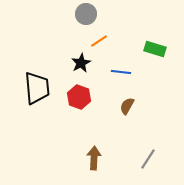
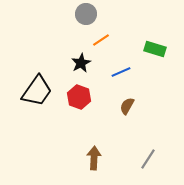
orange line: moved 2 px right, 1 px up
blue line: rotated 30 degrees counterclockwise
black trapezoid: moved 3 px down; rotated 40 degrees clockwise
